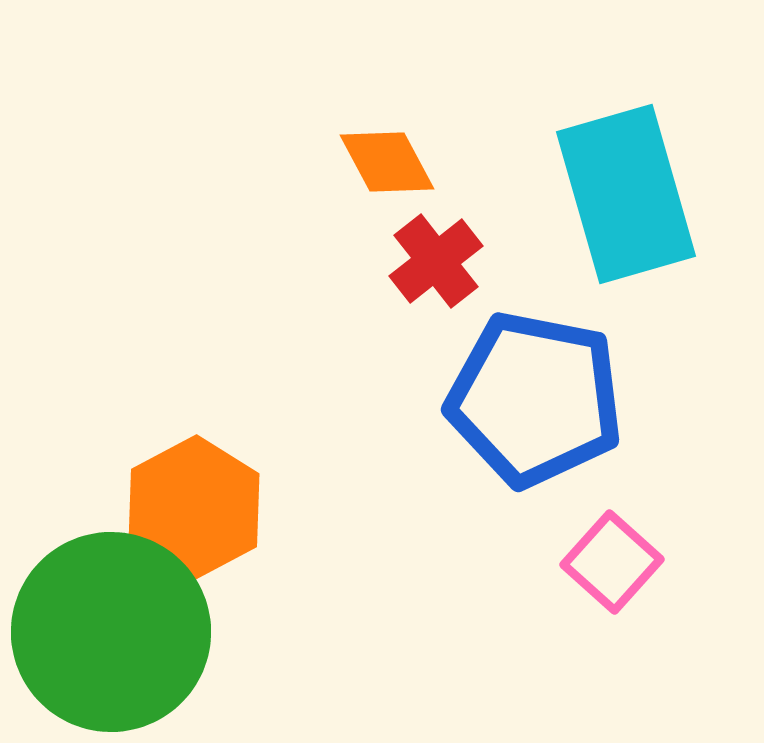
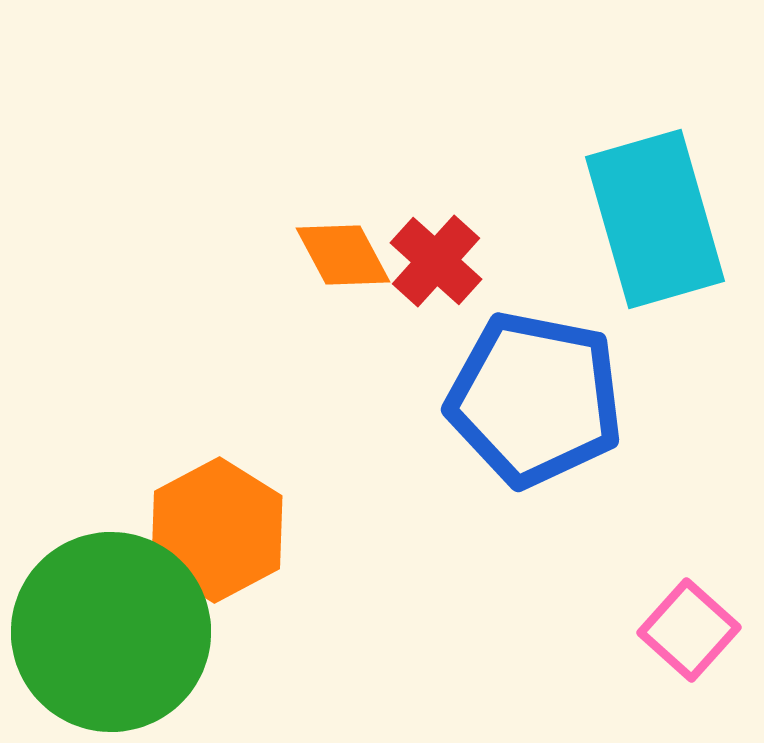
orange diamond: moved 44 px left, 93 px down
cyan rectangle: moved 29 px right, 25 px down
red cross: rotated 10 degrees counterclockwise
orange hexagon: moved 23 px right, 22 px down
pink square: moved 77 px right, 68 px down
